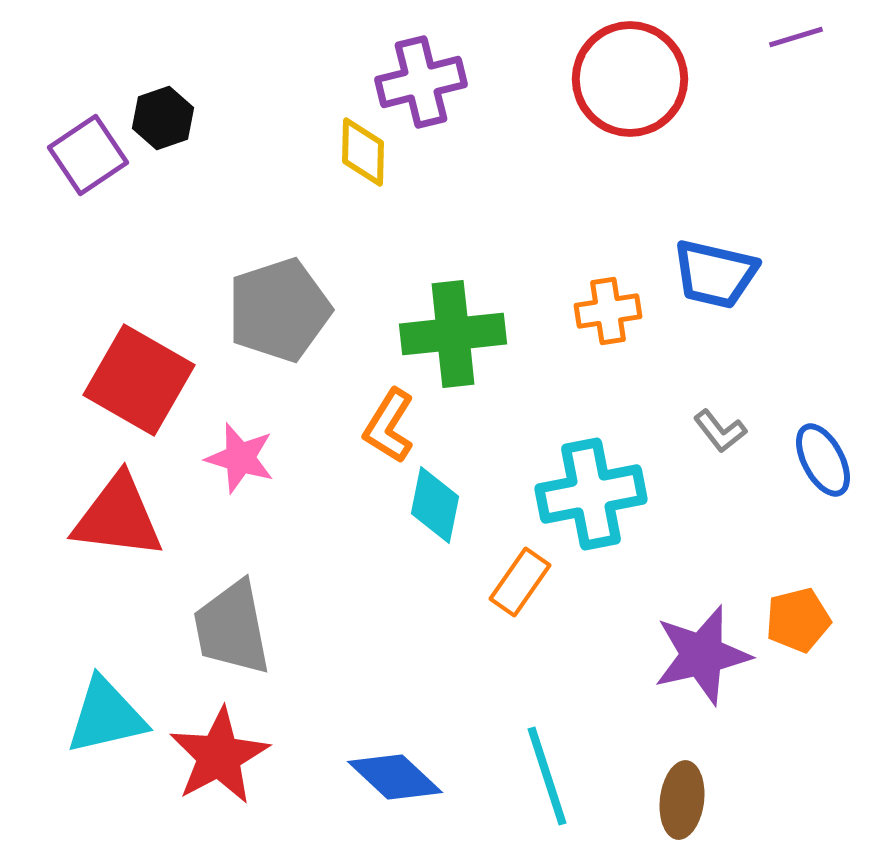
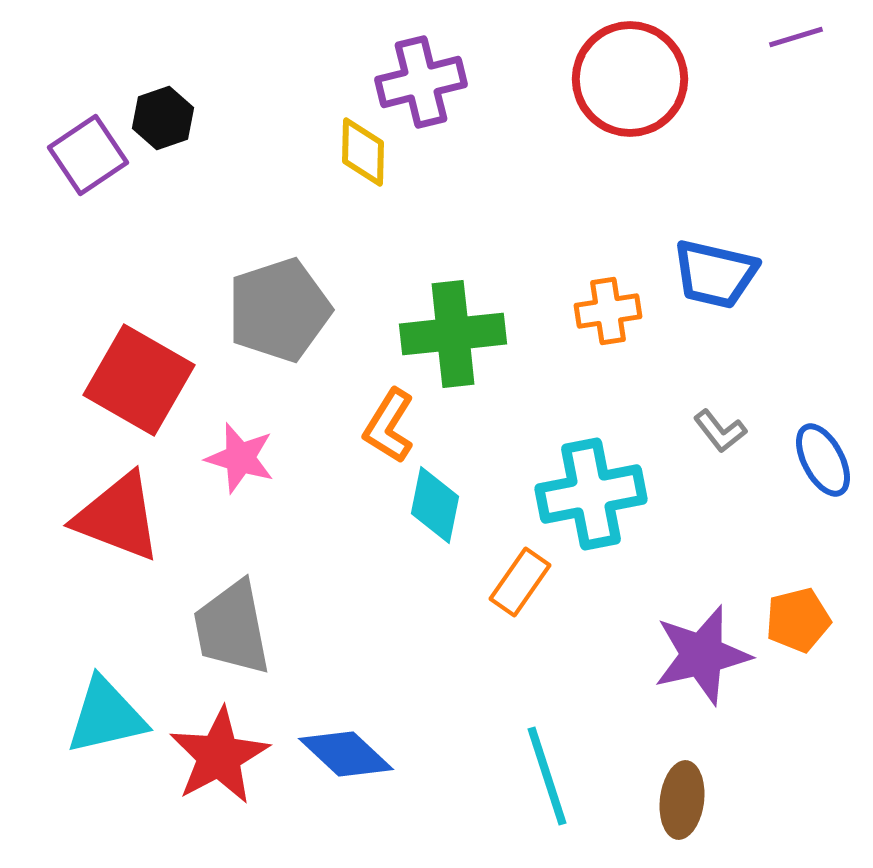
red triangle: rotated 14 degrees clockwise
blue diamond: moved 49 px left, 23 px up
